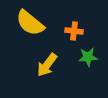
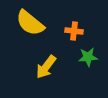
yellow arrow: moved 1 px left, 2 px down
